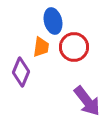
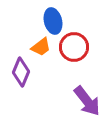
orange trapezoid: rotated 45 degrees clockwise
